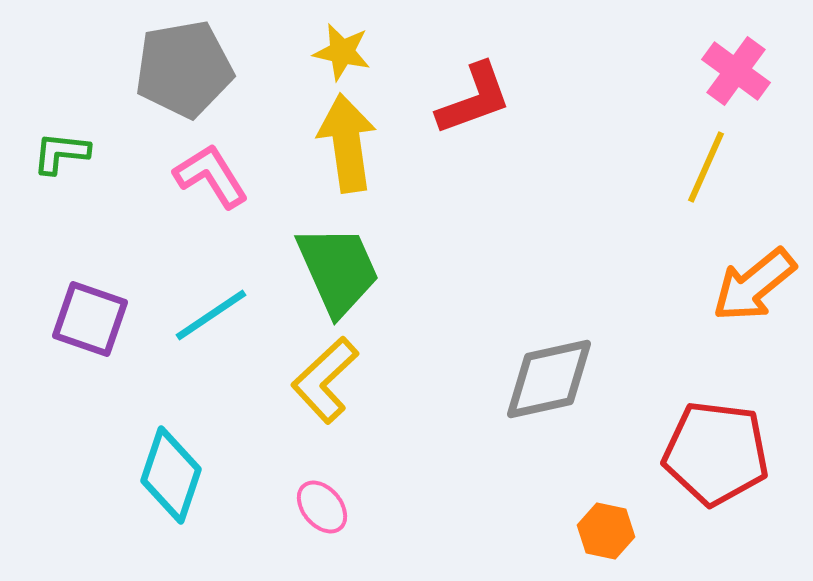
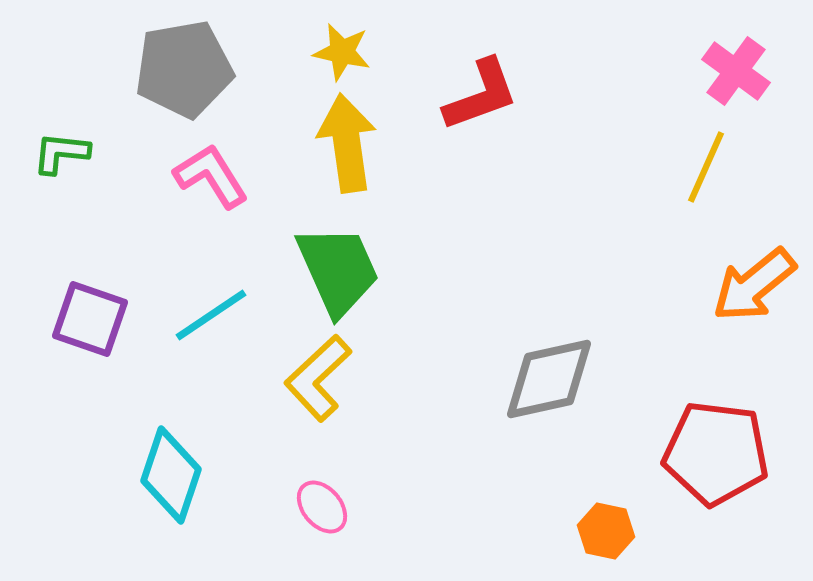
red L-shape: moved 7 px right, 4 px up
yellow L-shape: moved 7 px left, 2 px up
